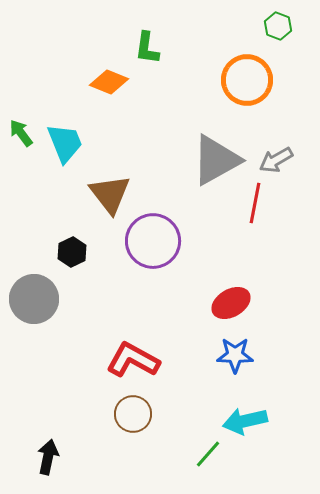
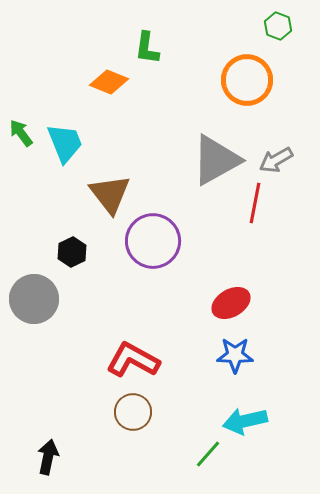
brown circle: moved 2 px up
